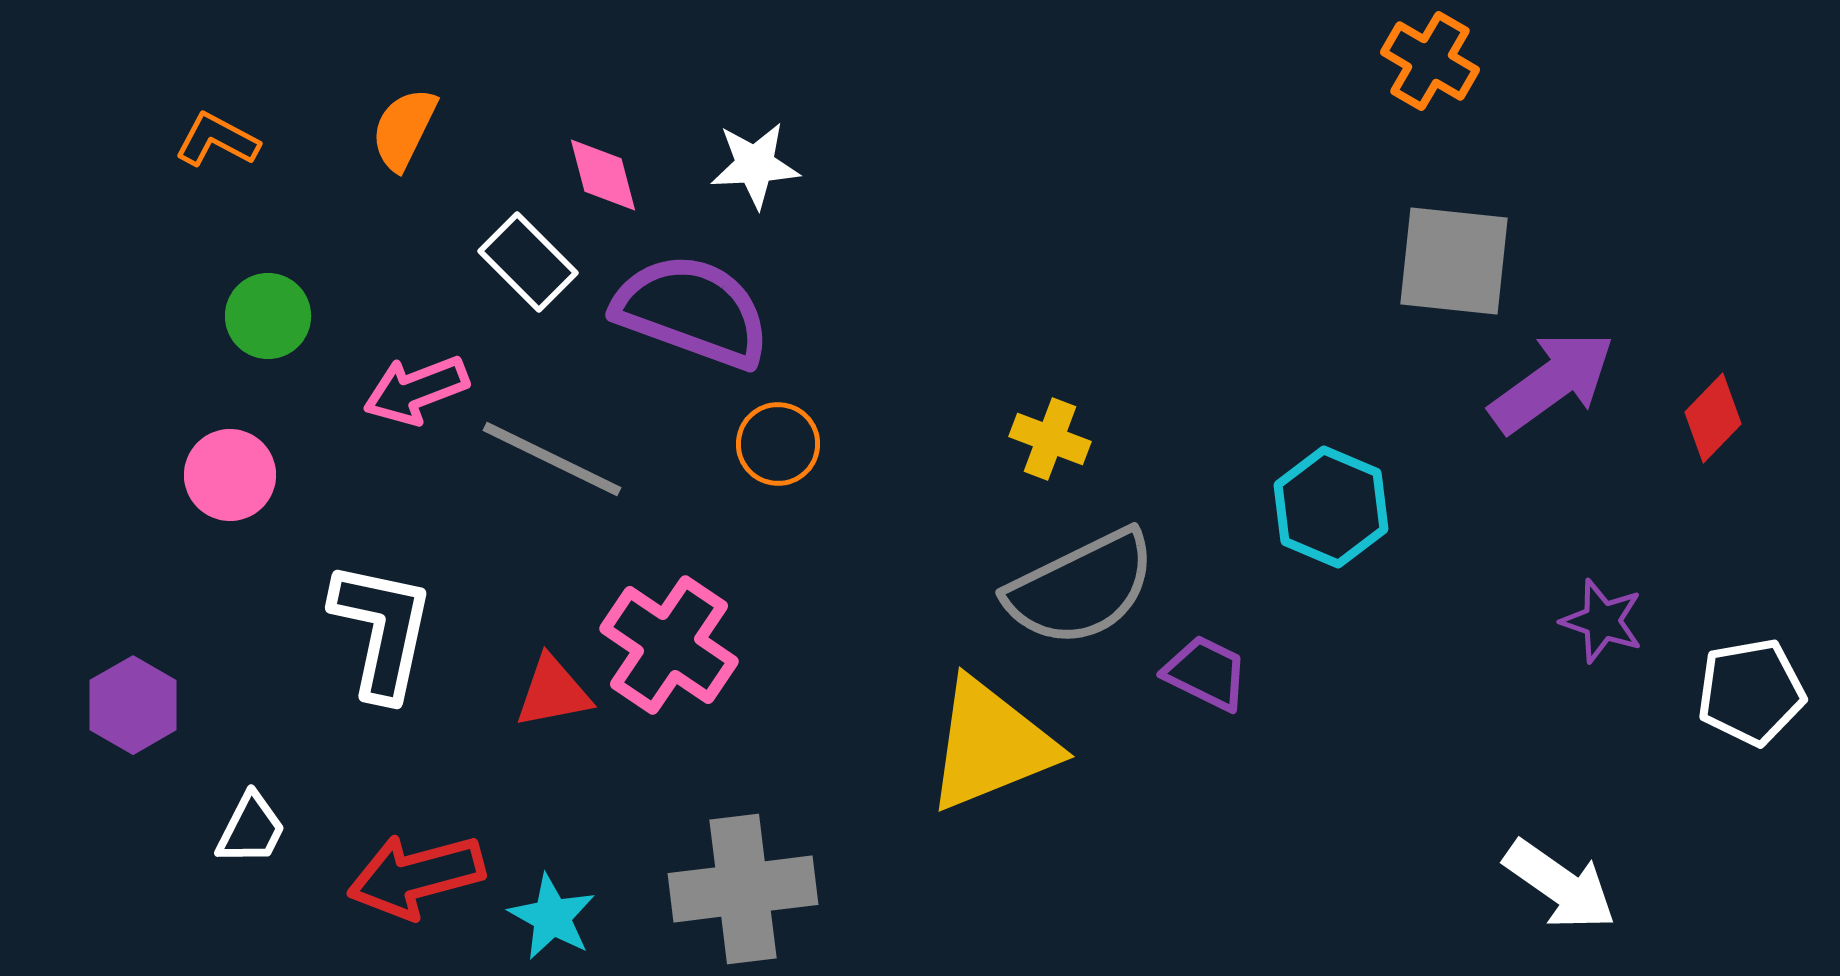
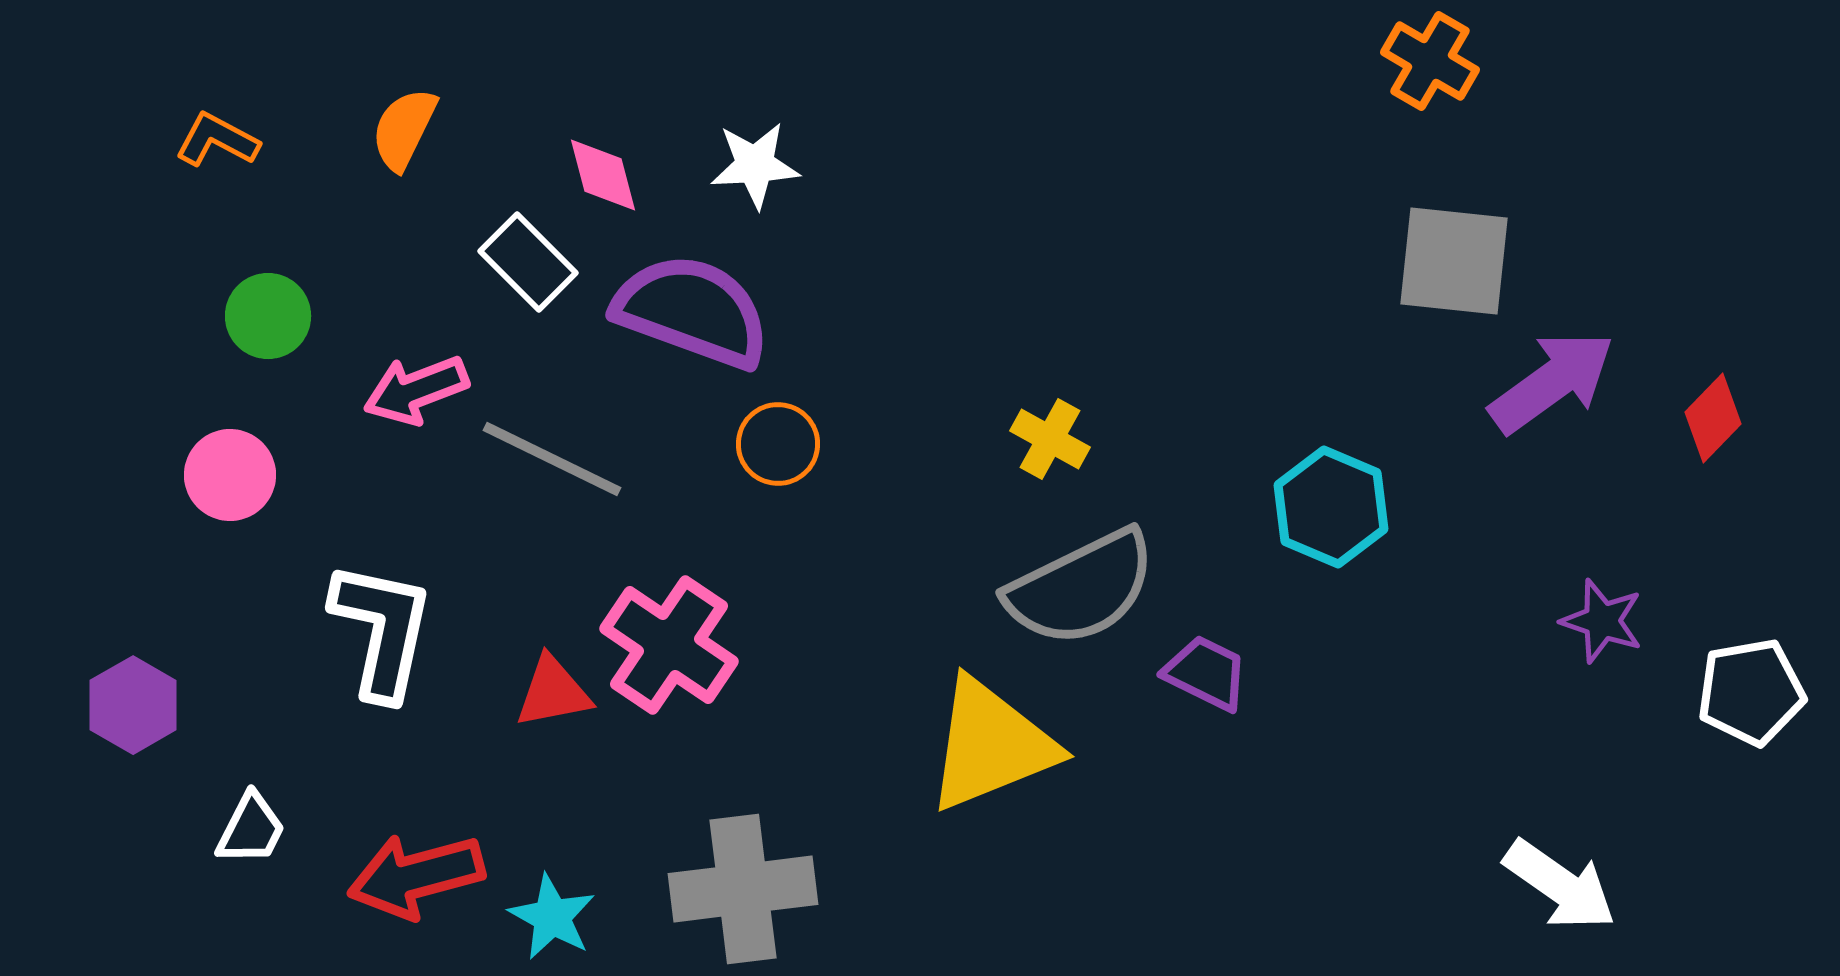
yellow cross: rotated 8 degrees clockwise
